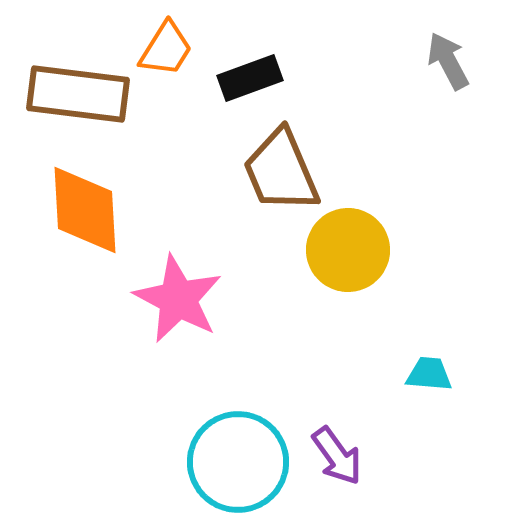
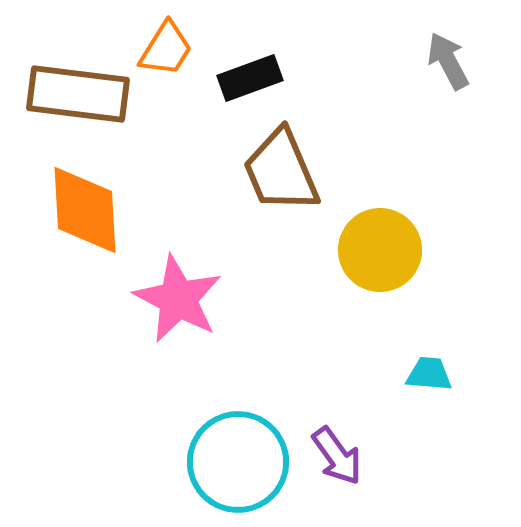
yellow circle: moved 32 px right
